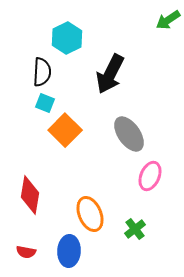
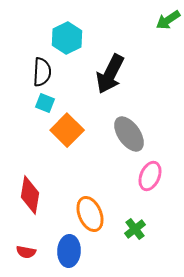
orange square: moved 2 px right
